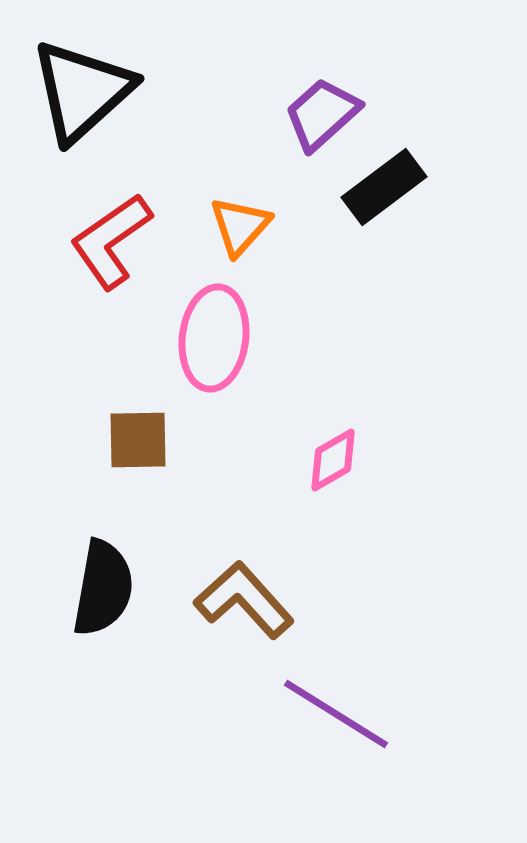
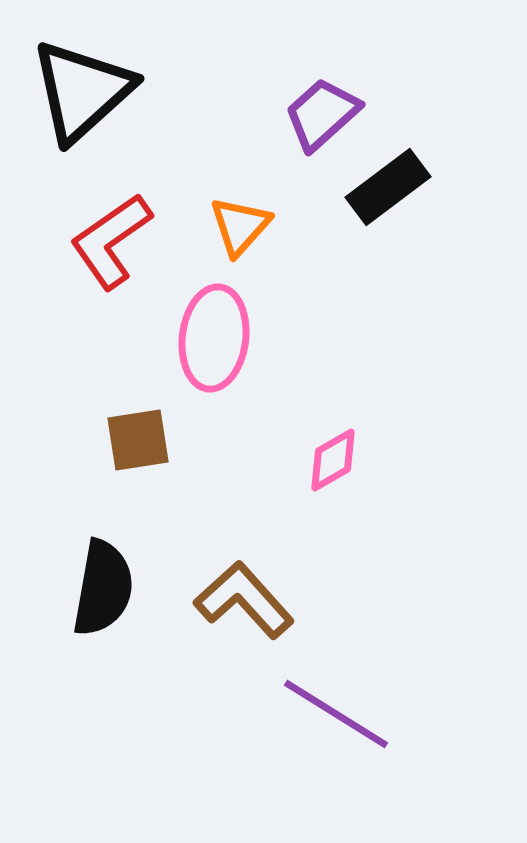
black rectangle: moved 4 px right
brown square: rotated 8 degrees counterclockwise
